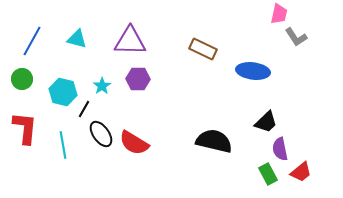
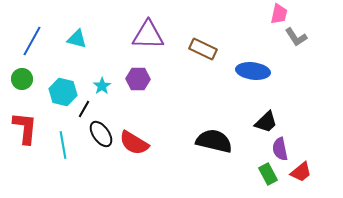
purple triangle: moved 18 px right, 6 px up
